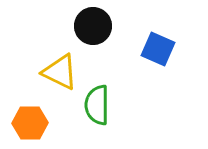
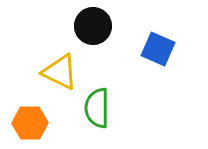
green semicircle: moved 3 px down
